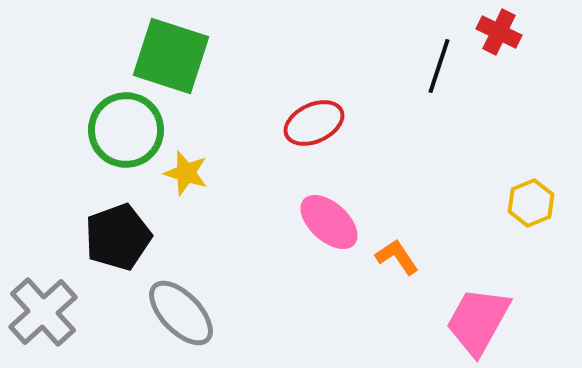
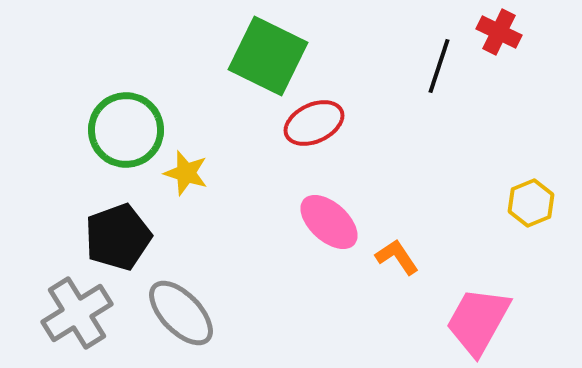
green square: moved 97 px right; rotated 8 degrees clockwise
gray cross: moved 34 px right, 1 px down; rotated 10 degrees clockwise
